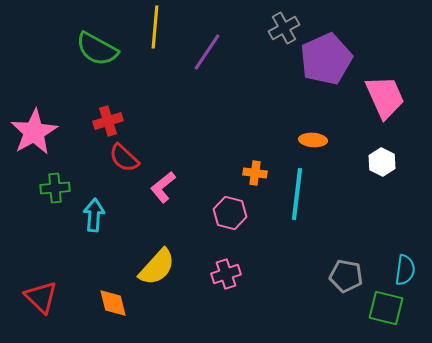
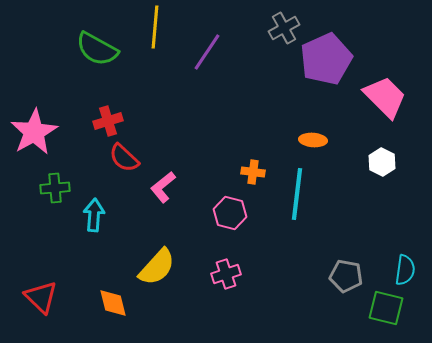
pink trapezoid: rotated 21 degrees counterclockwise
orange cross: moved 2 px left, 1 px up
